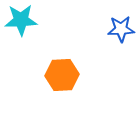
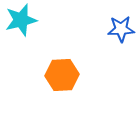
cyan star: rotated 12 degrees counterclockwise
